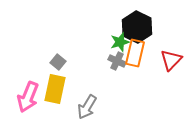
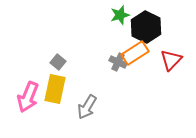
black hexagon: moved 9 px right
green star: moved 27 px up
orange rectangle: rotated 44 degrees clockwise
gray cross: moved 1 px right, 1 px down
